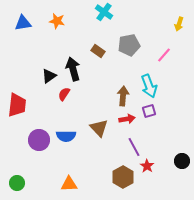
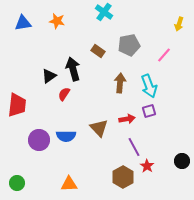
brown arrow: moved 3 px left, 13 px up
